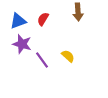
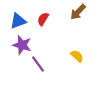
brown arrow: rotated 48 degrees clockwise
purple star: moved 1 px down
yellow semicircle: moved 9 px right
purple line: moved 4 px left, 4 px down
